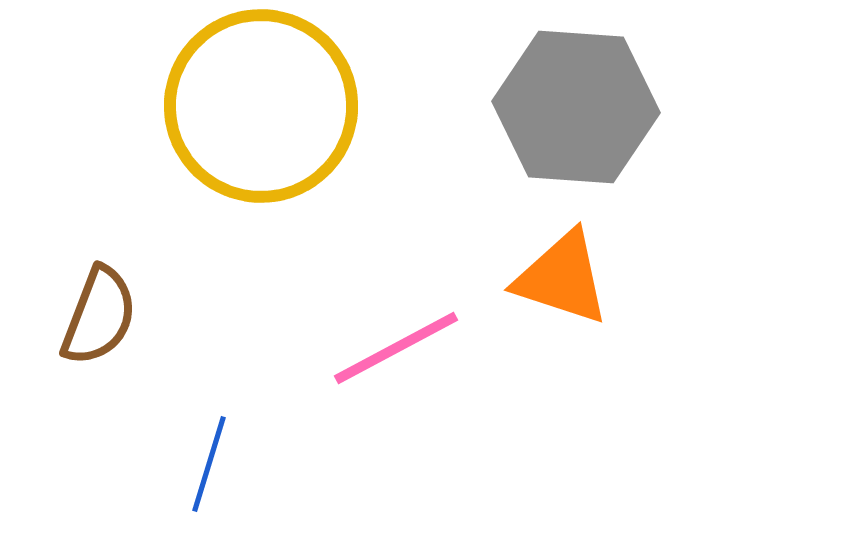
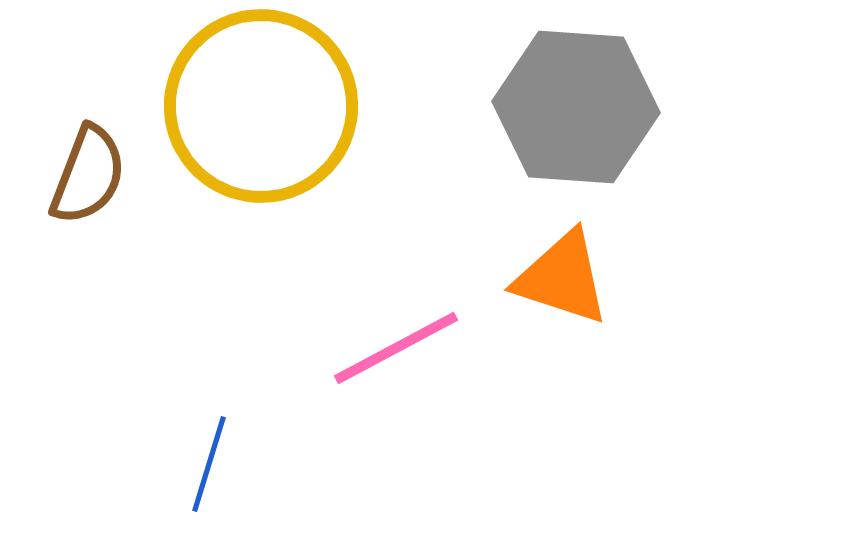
brown semicircle: moved 11 px left, 141 px up
